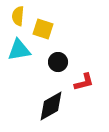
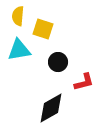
black diamond: moved 2 px down
